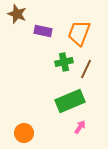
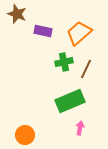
orange trapezoid: rotated 28 degrees clockwise
pink arrow: moved 1 px down; rotated 24 degrees counterclockwise
orange circle: moved 1 px right, 2 px down
